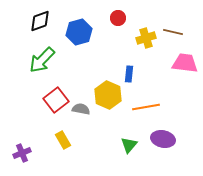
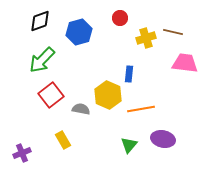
red circle: moved 2 px right
red square: moved 5 px left, 5 px up
orange line: moved 5 px left, 2 px down
